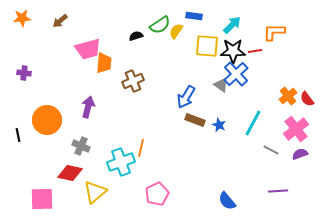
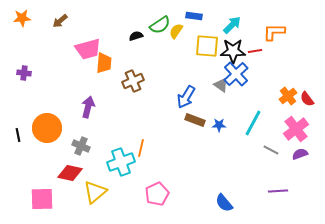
orange circle: moved 8 px down
blue star: rotated 24 degrees counterclockwise
blue semicircle: moved 3 px left, 2 px down
